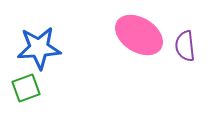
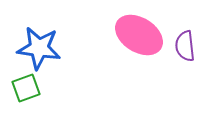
blue star: rotated 12 degrees clockwise
